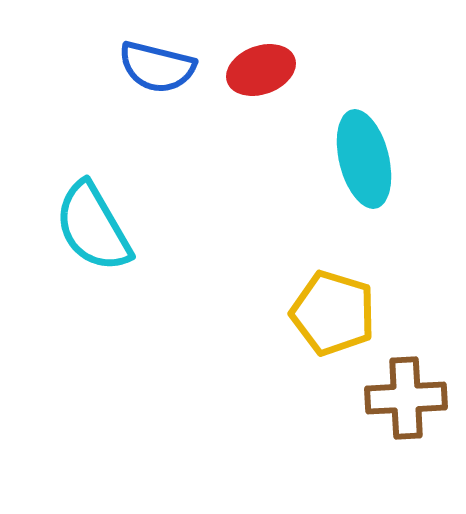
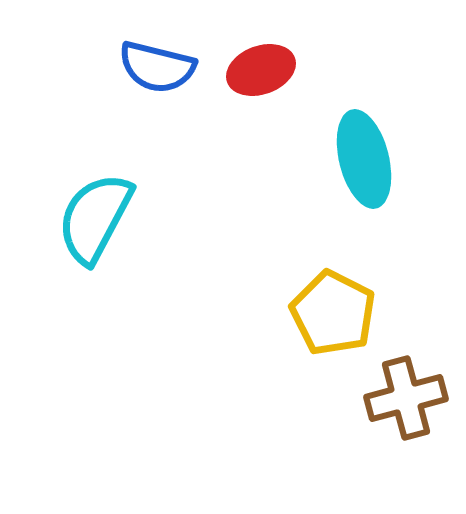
cyan semicircle: moved 2 px right, 9 px up; rotated 58 degrees clockwise
yellow pentagon: rotated 10 degrees clockwise
brown cross: rotated 12 degrees counterclockwise
